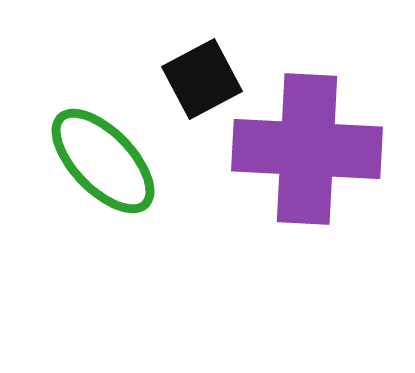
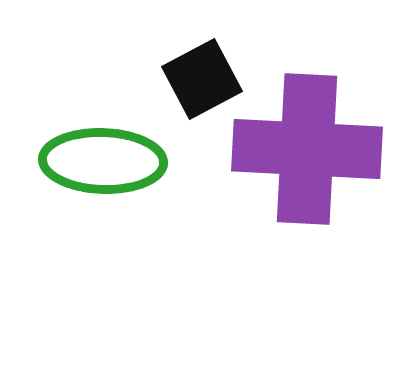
green ellipse: rotated 44 degrees counterclockwise
